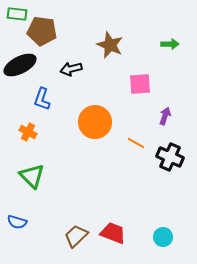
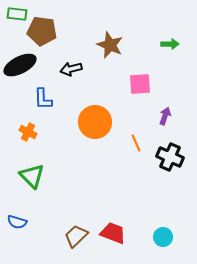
blue L-shape: moved 1 px right; rotated 20 degrees counterclockwise
orange line: rotated 36 degrees clockwise
